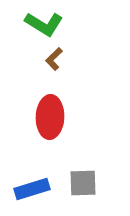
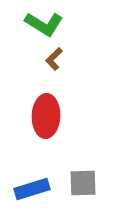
red ellipse: moved 4 px left, 1 px up
